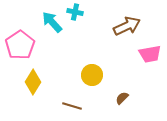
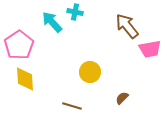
brown arrow: rotated 104 degrees counterclockwise
pink pentagon: moved 1 px left
pink trapezoid: moved 5 px up
yellow circle: moved 2 px left, 3 px up
yellow diamond: moved 8 px left, 3 px up; rotated 35 degrees counterclockwise
